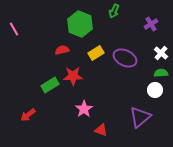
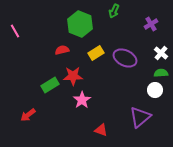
pink line: moved 1 px right, 2 px down
pink star: moved 2 px left, 9 px up
